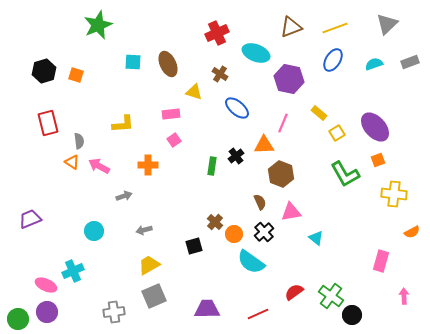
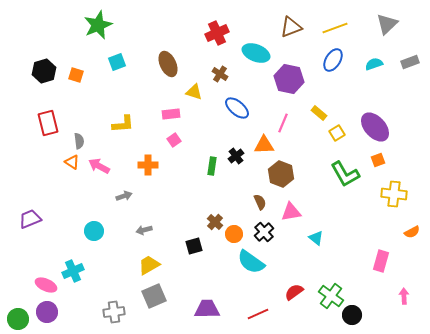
cyan square at (133, 62): moved 16 px left; rotated 24 degrees counterclockwise
